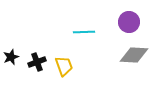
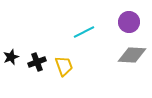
cyan line: rotated 25 degrees counterclockwise
gray diamond: moved 2 px left
